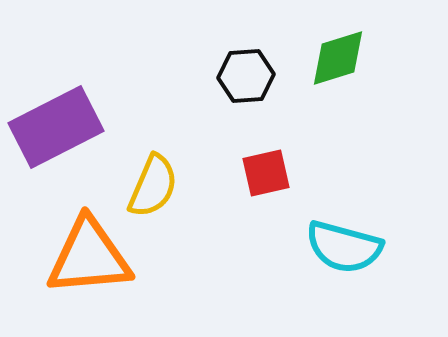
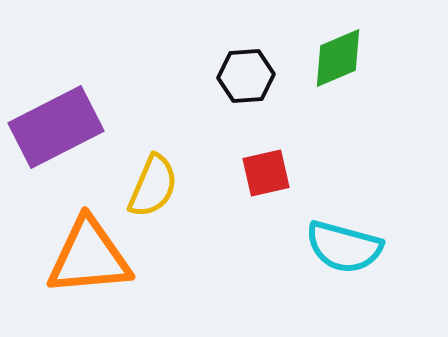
green diamond: rotated 6 degrees counterclockwise
